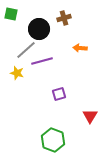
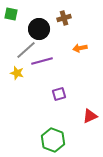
orange arrow: rotated 16 degrees counterclockwise
red triangle: rotated 35 degrees clockwise
